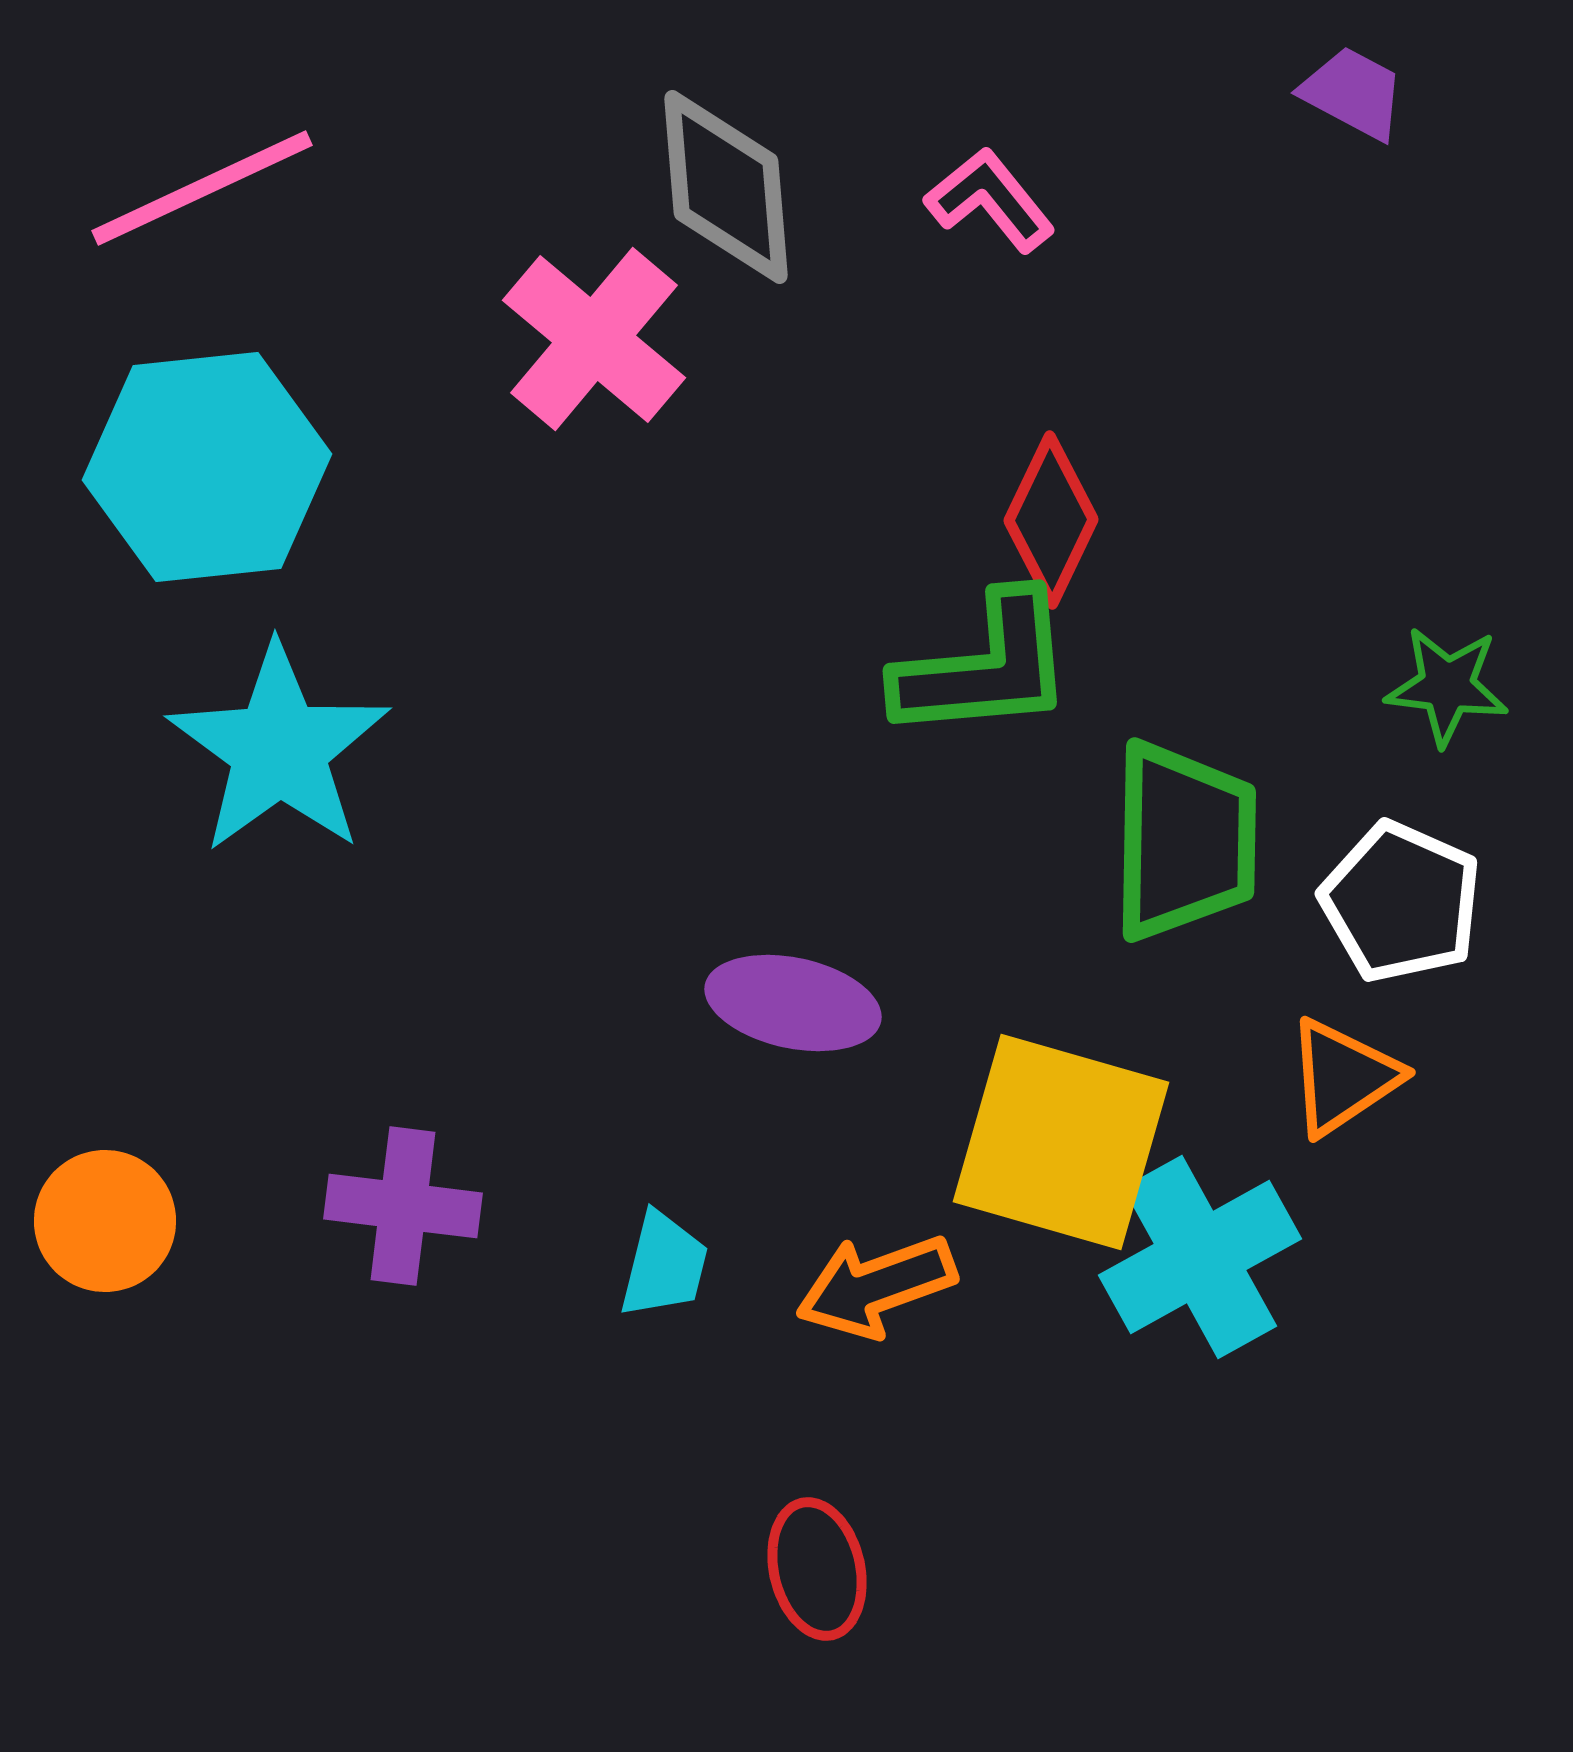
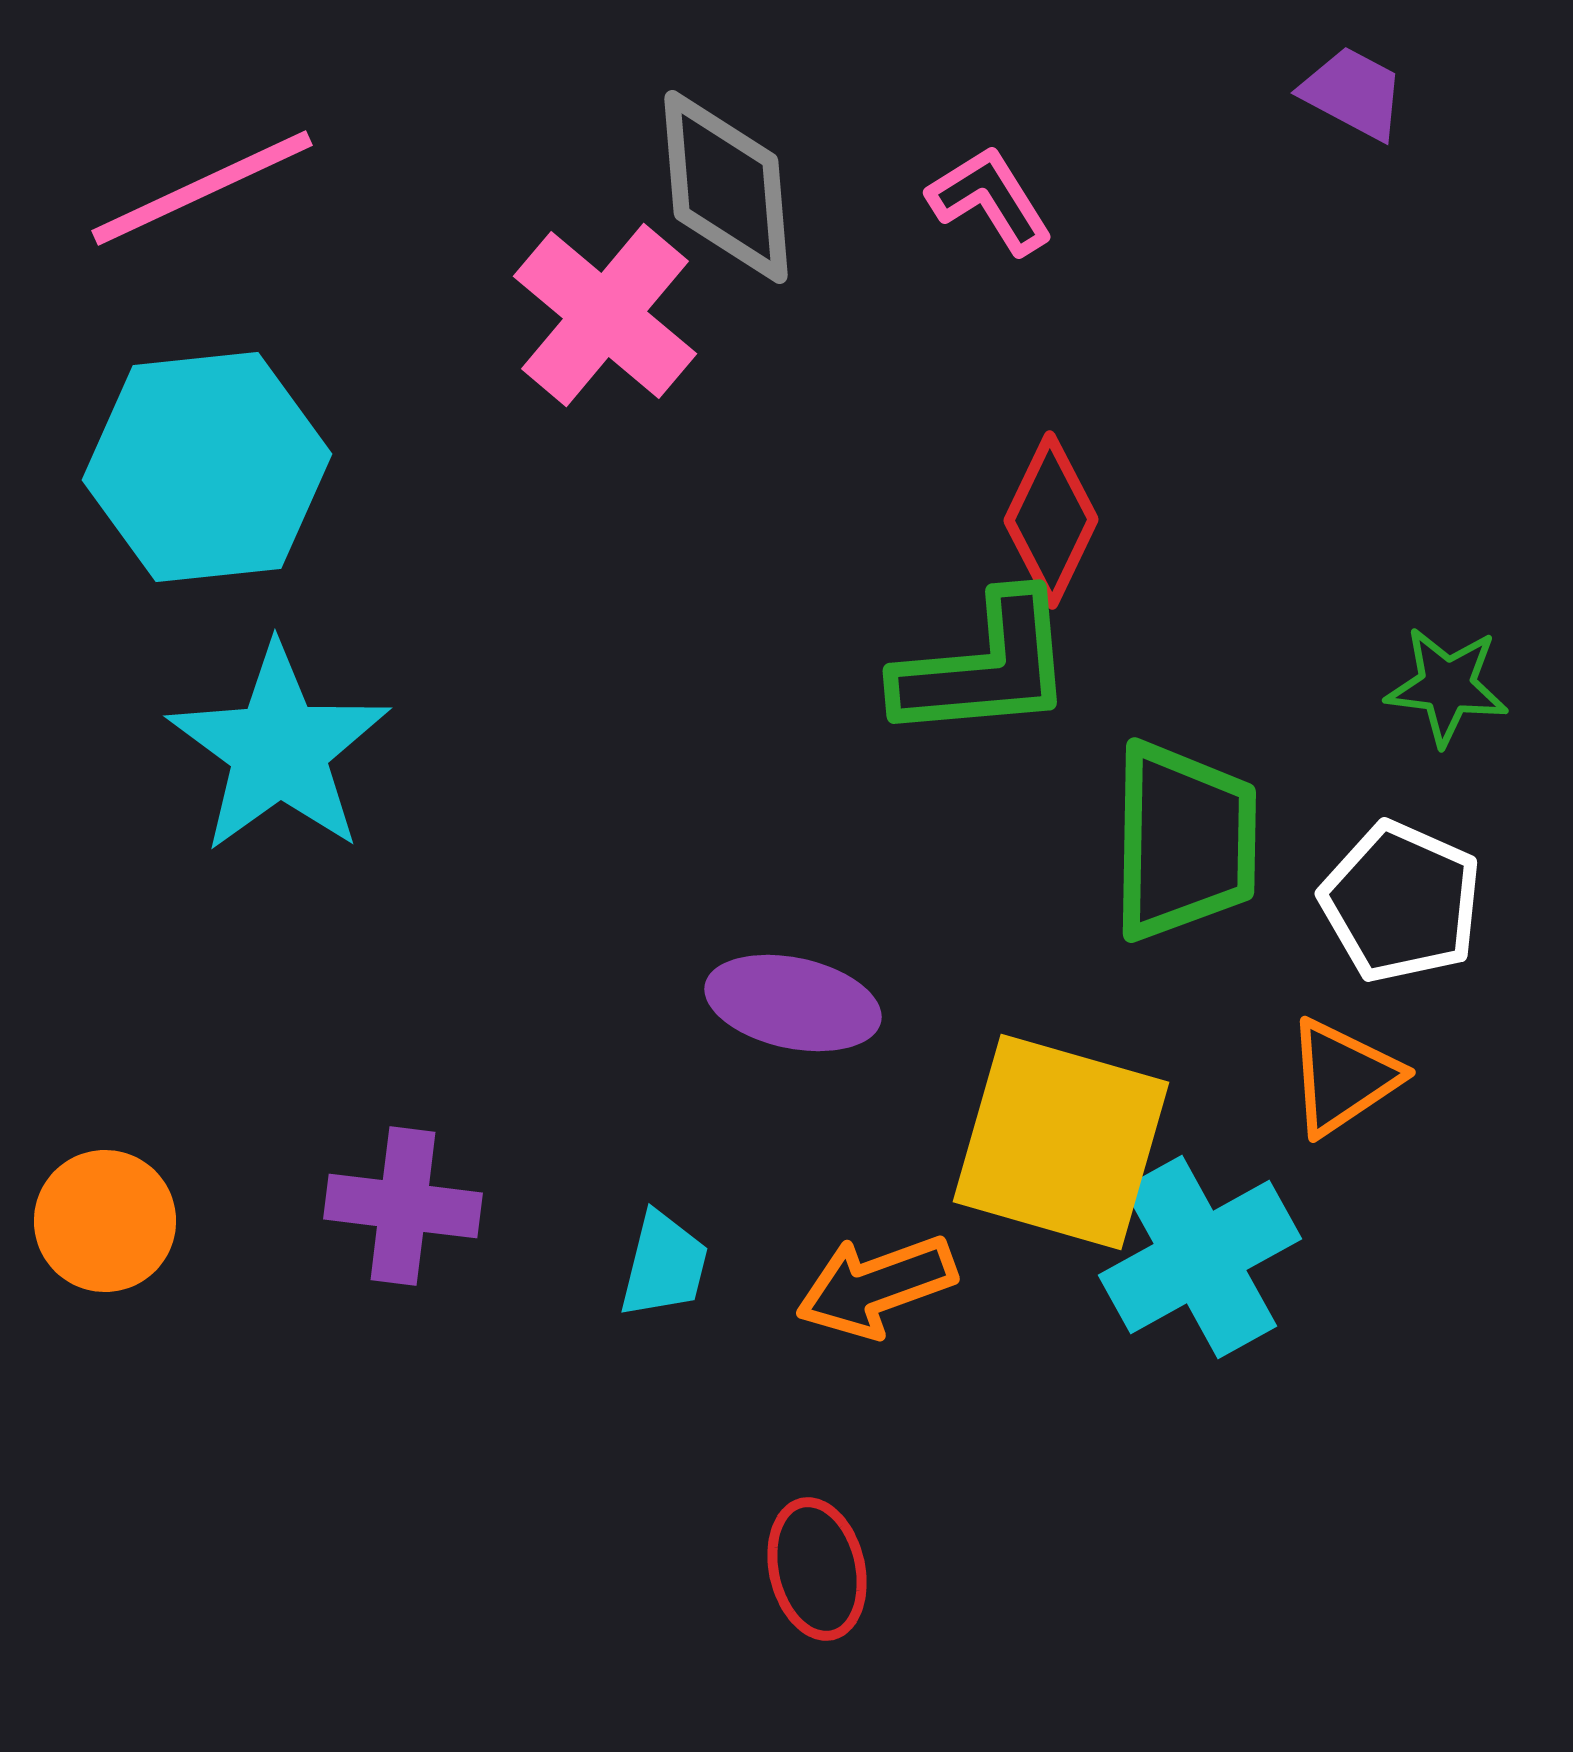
pink L-shape: rotated 7 degrees clockwise
pink cross: moved 11 px right, 24 px up
